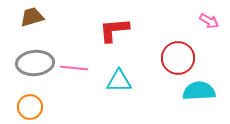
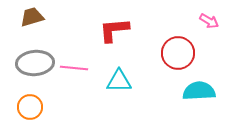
red circle: moved 5 px up
